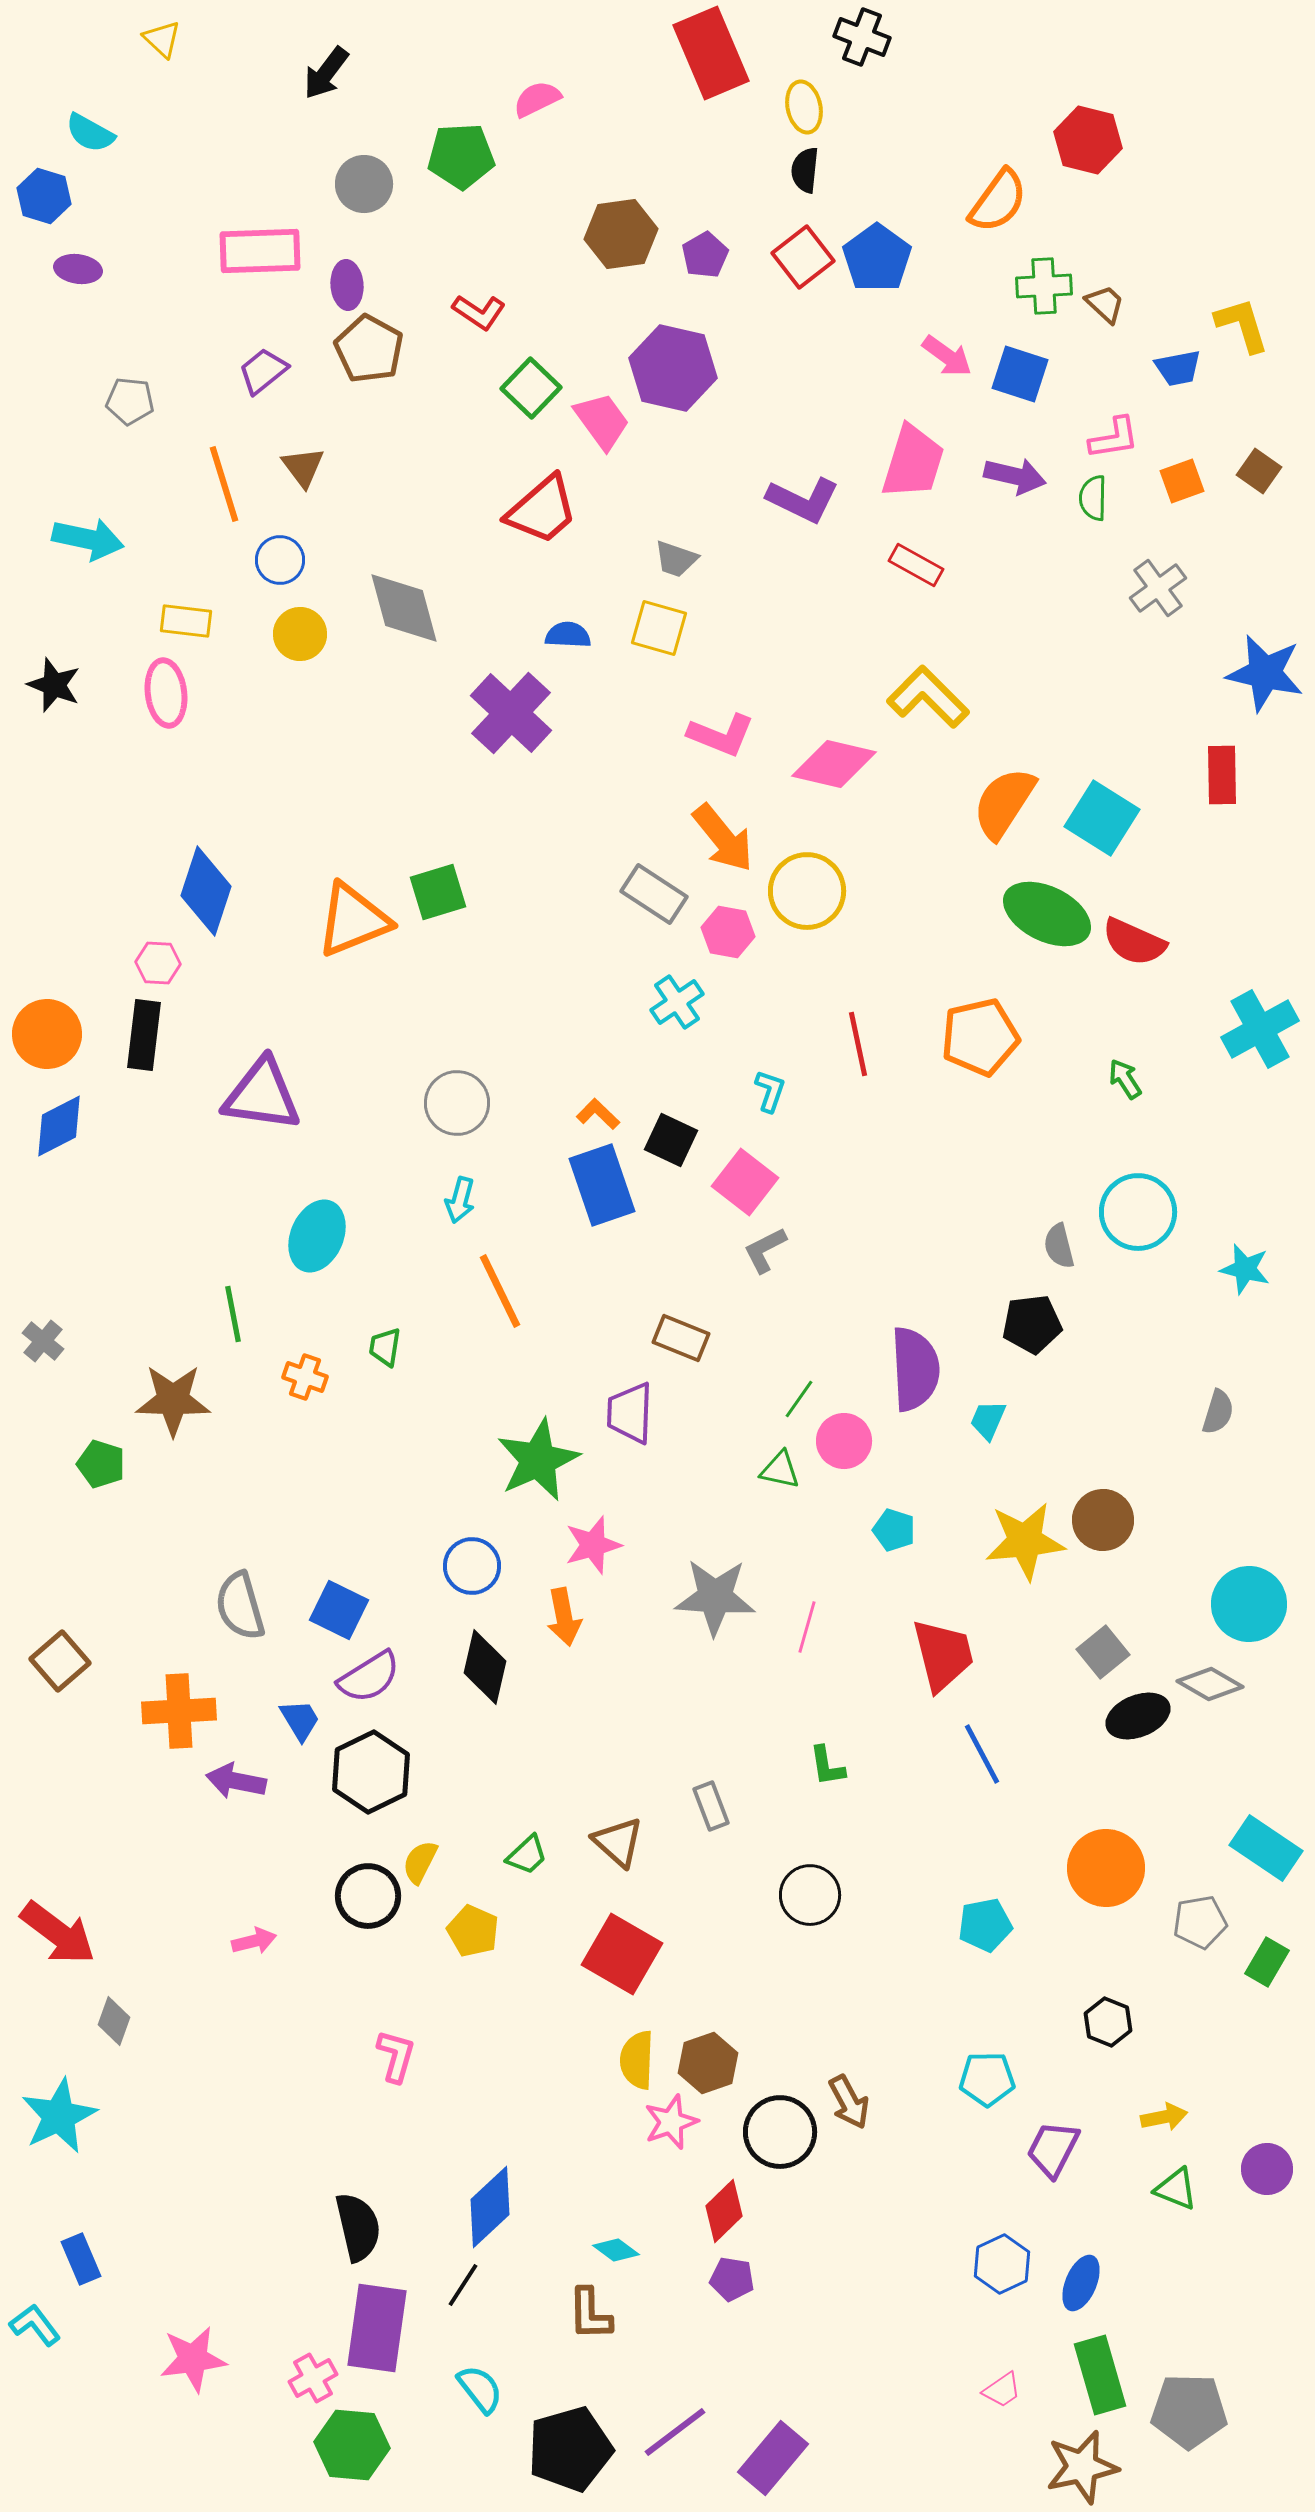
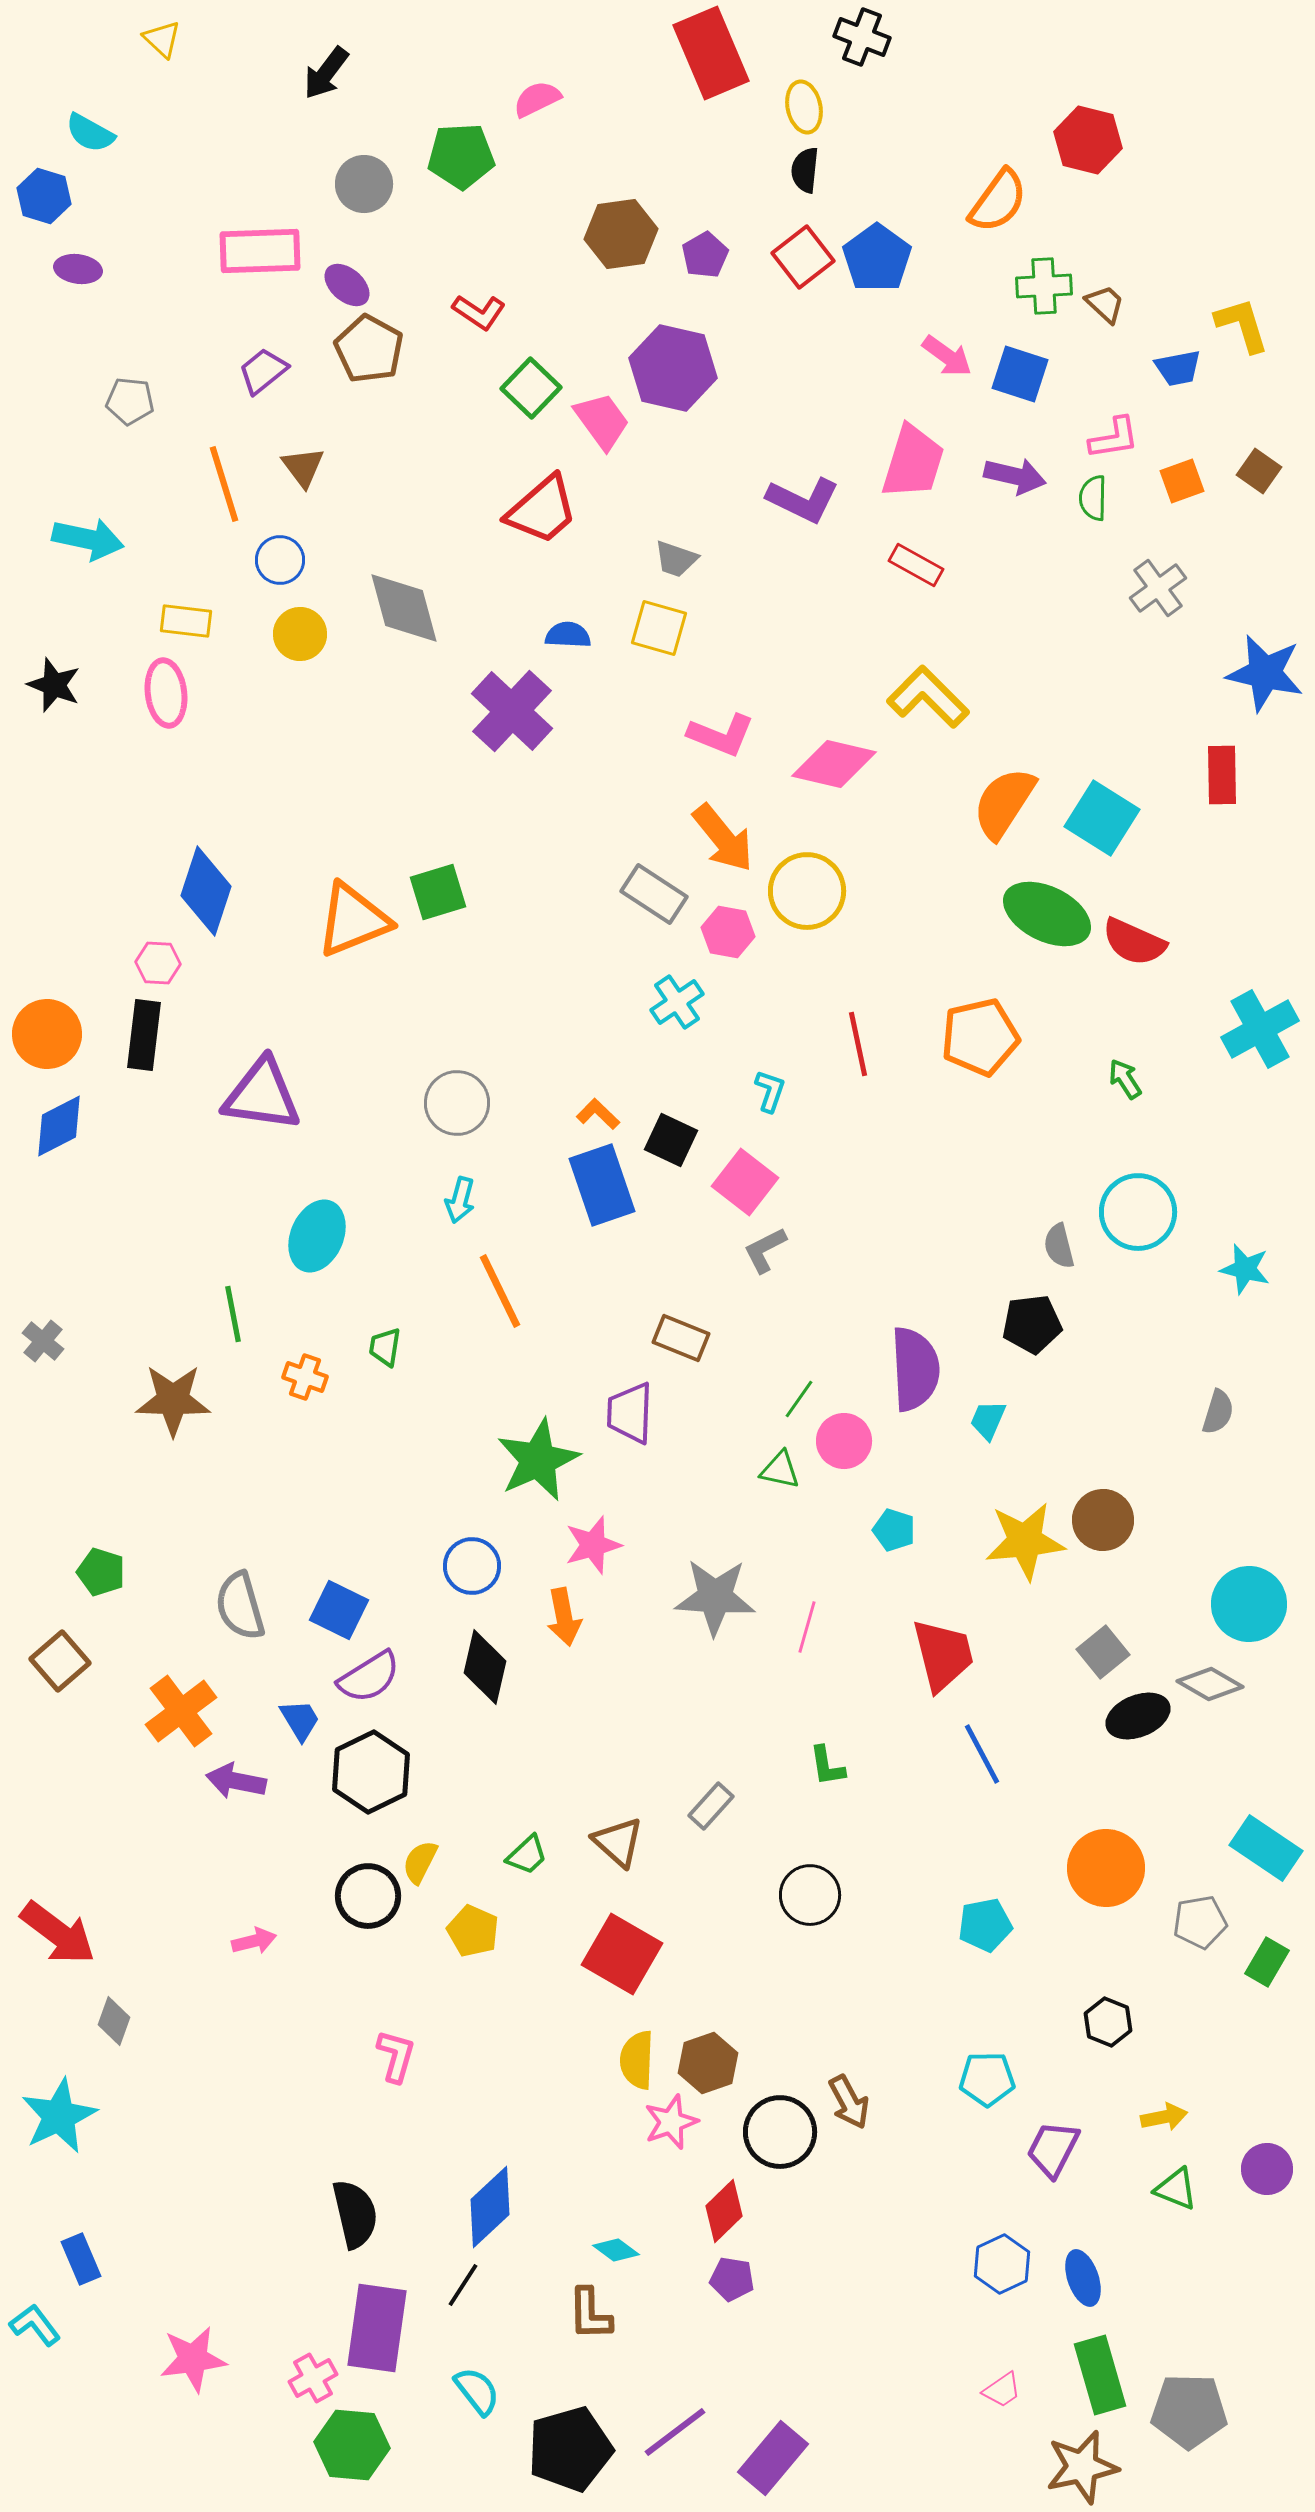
purple ellipse at (347, 285): rotated 45 degrees counterclockwise
purple cross at (511, 713): moved 1 px right, 2 px up
green pentagon at (101, 1464): moved 108 px down
orange cross at (179, 1711): moved 2 px right; rotated 34 degrees counterclockwise
gray rectangle at (711, 1806): rotated 63 degrees clockwise
black semicircle at (358, 2227): moved 3 px left, 13 px up
blue ellipse at (1081, 2283): moved 2 px right, 5 px up; rotated 42 degrees counterclockwise
cyan semicircle at (480, 2389): moved 3 px left, 2 px down
